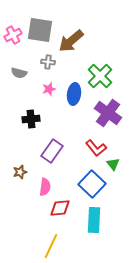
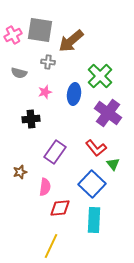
pink star: moved 4 px left, 3 px down
purple rectangle: moved 3 px right, 1 px down
